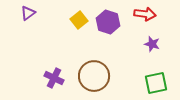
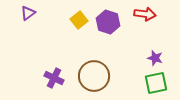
purple star: moved 3 px right, 14 px down
